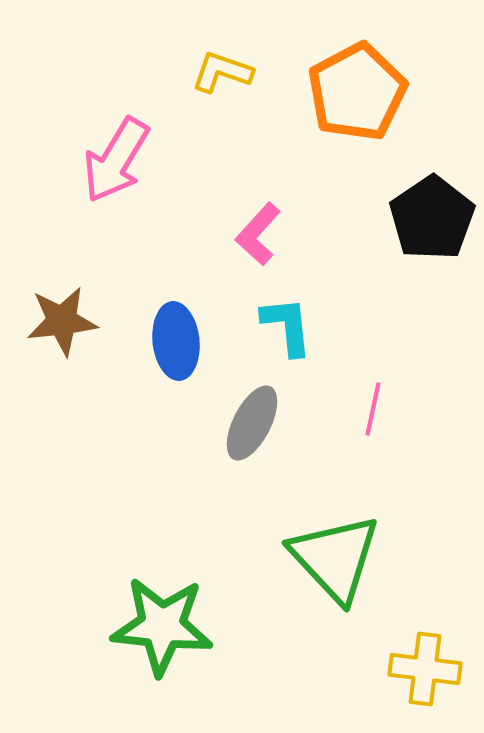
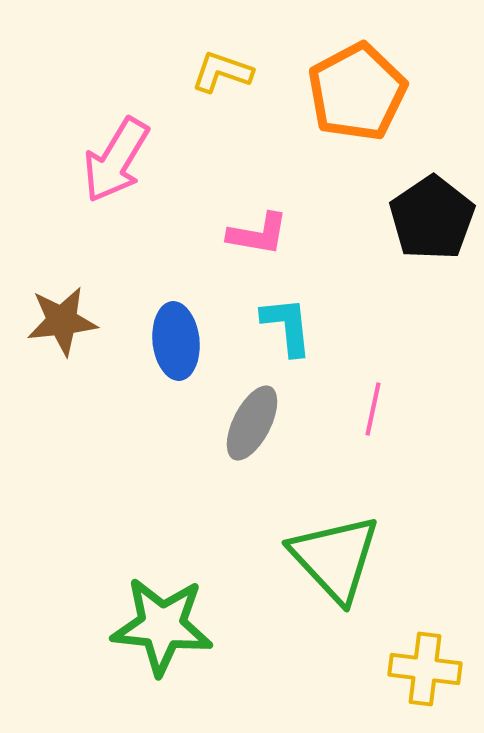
pink L-shape: rotated 122 degrees counterclockwise
